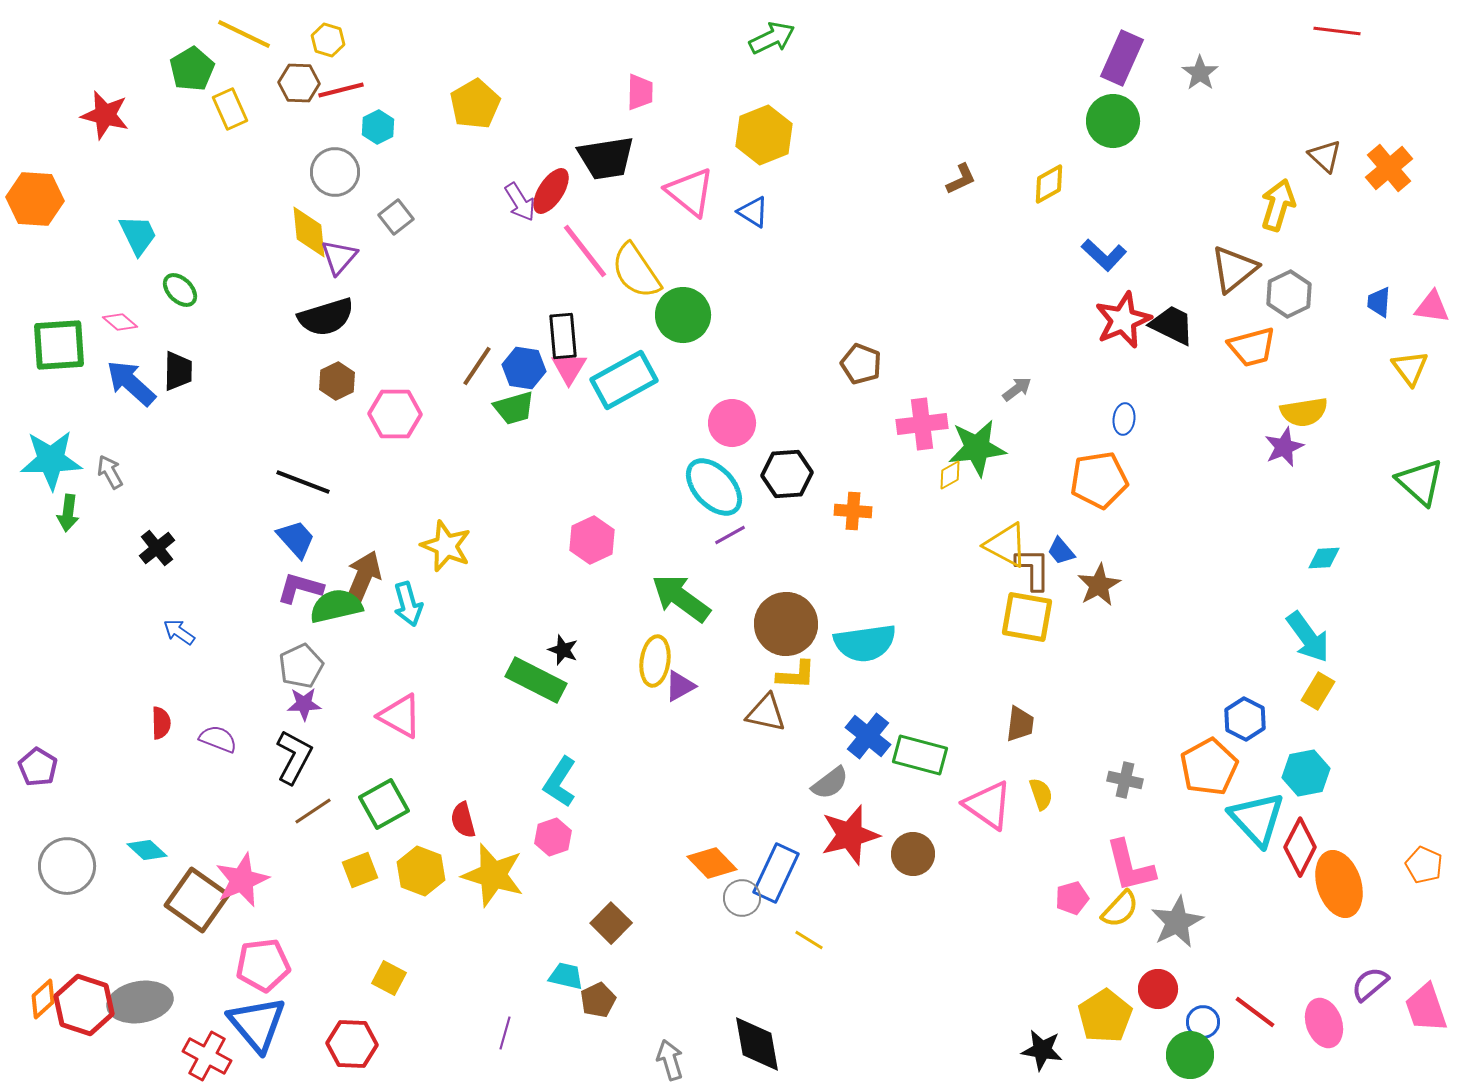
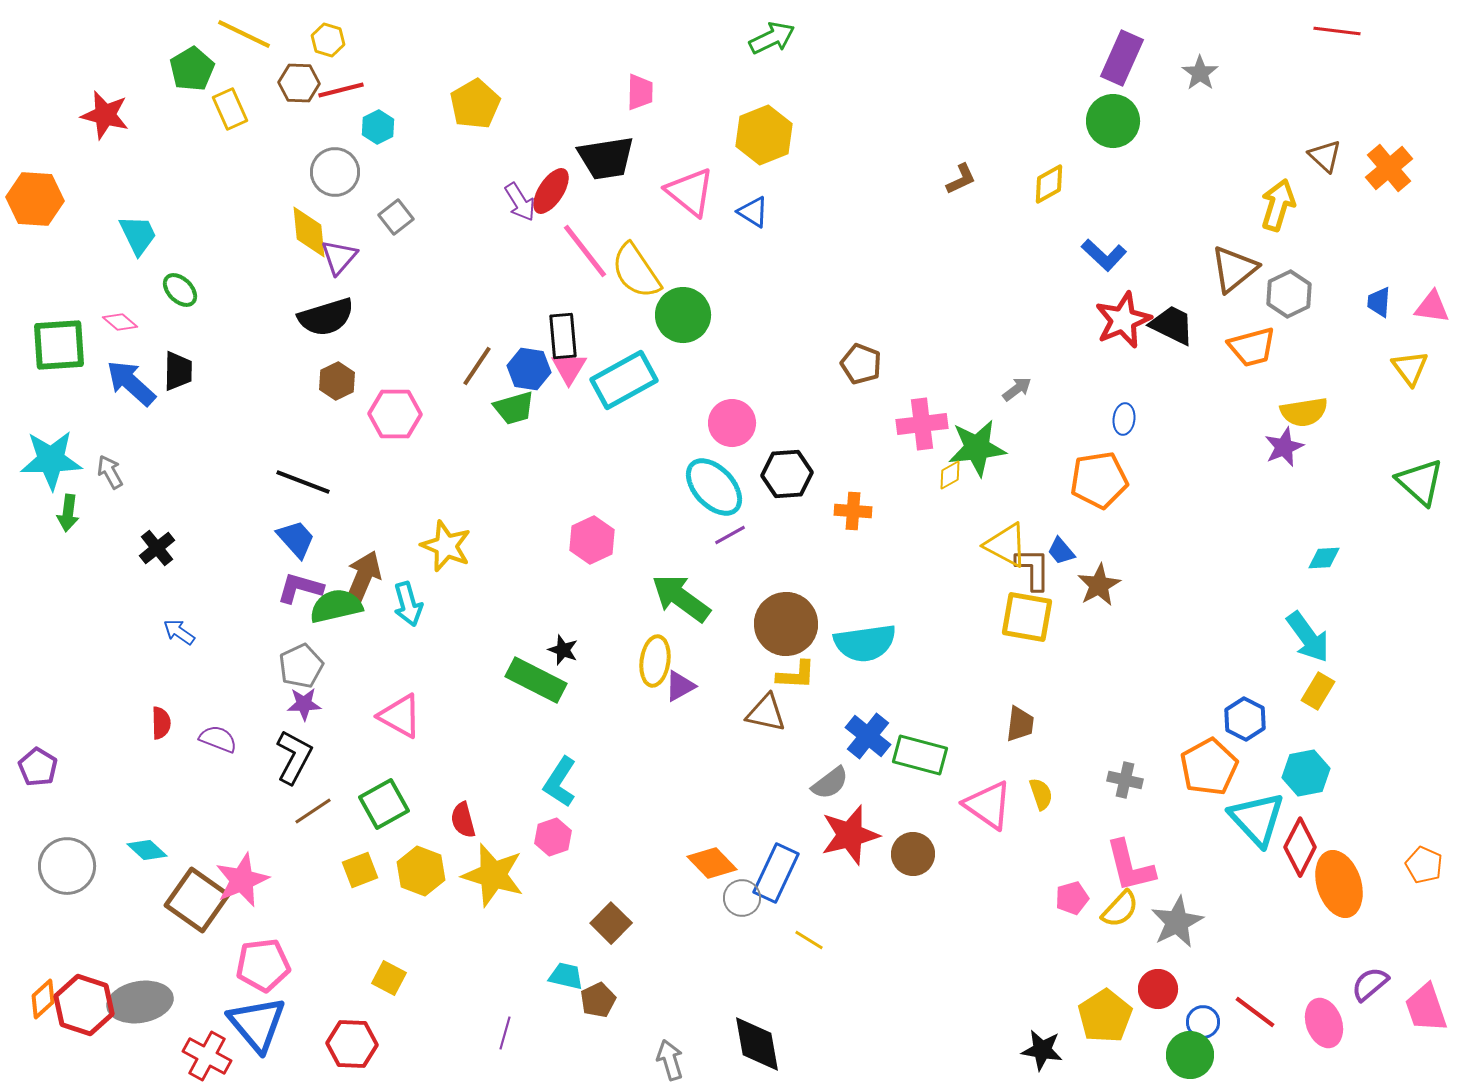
blue hexagon at (524, 368): moved 5 px right, 1 px down
